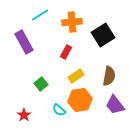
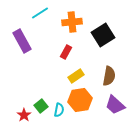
cyan line: moved 2 px up
purple rectangle: moved 2 px left, 1 px up
green square: moved 22 px down
purple trapezoid: rotated 10 degrees counterclockwise
cyan semicircle: rotated 120 degrees counterclockwise
